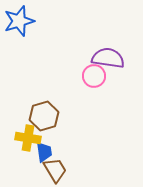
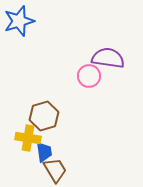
pink circle: moved 5 px left
